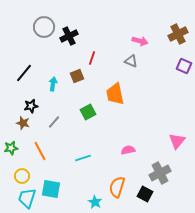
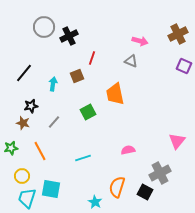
black square: moved 2 px up
